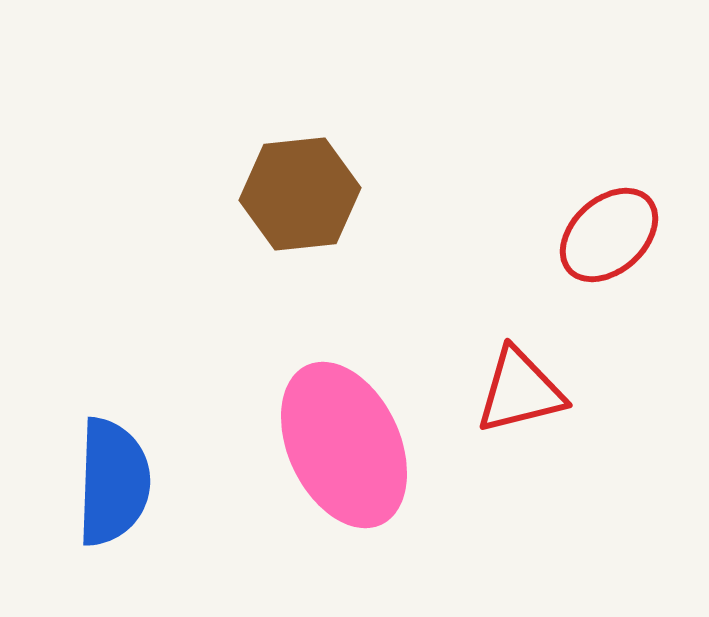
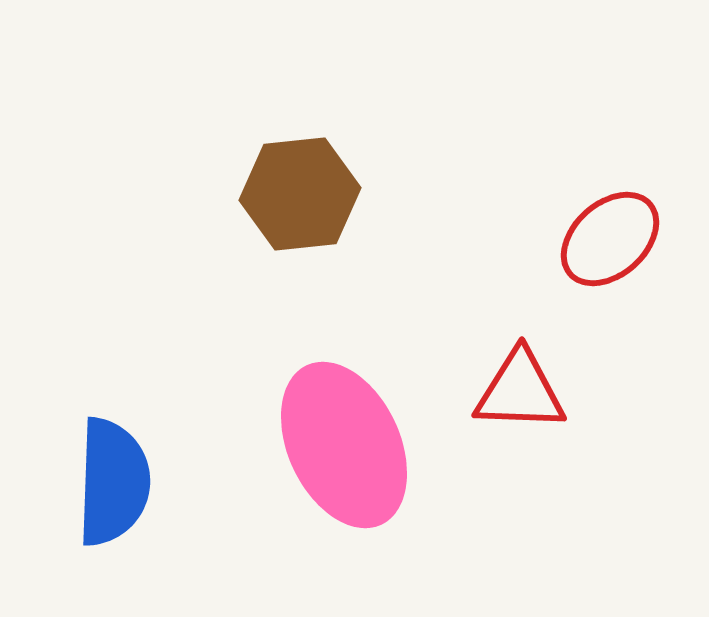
red ellipse: moved 1 px right, 4 px down
red triangle: rotated 16 degrees clockwise
